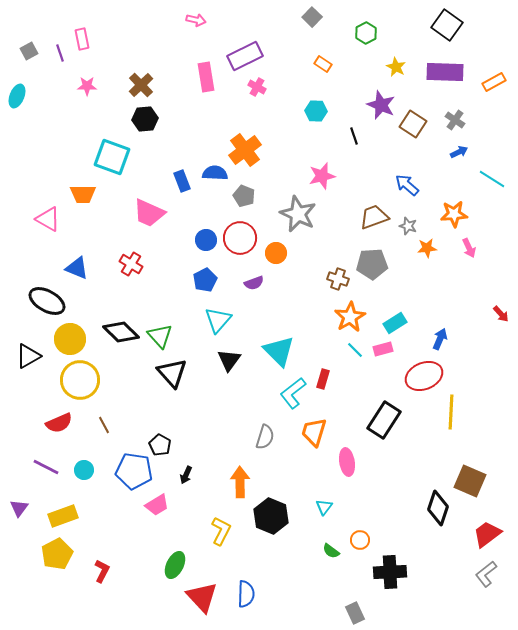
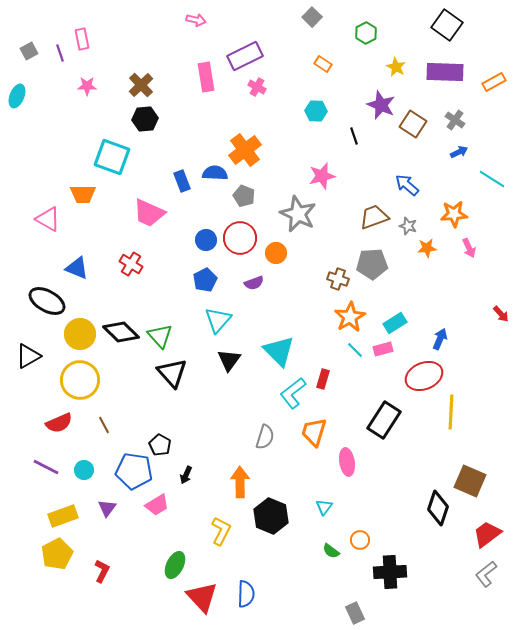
yellow circle at (70, 339): moved 10 px right, 5 px up
purple triangle at (19, 508): moved 88 px right
